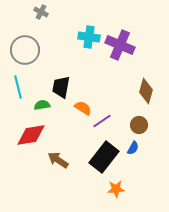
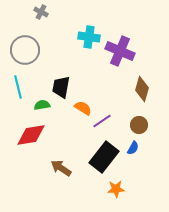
purple cross: moved 6 px down
brown diamond: moved 4 px left, 2 px up
brown arrow: moved 3 px right, 8 px down
